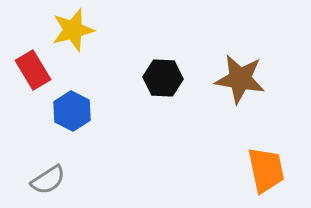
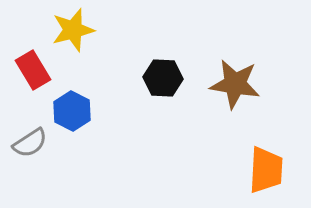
brown star: moved 5 px left, 5 px down
orange trapezoid: rotated 15 degrees clockwise
gray semicircle: moved 18 px left, 37 px up
